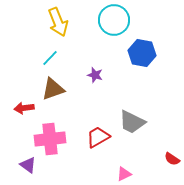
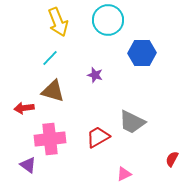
cyan circle: moved 6 px left
blue hexagon: rotated 12 degrees counterclockwise
brown triangle: moved 2 px down; rotated 35 degrees clockwise
red semicircle: rotated 84 degrees clockwise
